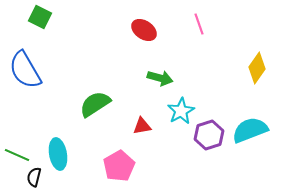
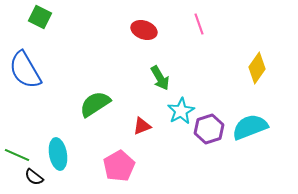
red ellipse: rotated 15 degrees counterclockwise
green arrow: rotated 45 degrees clockwise
red triangle: rotated 12 degrees counterclockwise
cyan semicircle: moved 3 px up
purple hexagon: moved 6 px up
black semicircle: rotated 66 degrees counterclockwise
